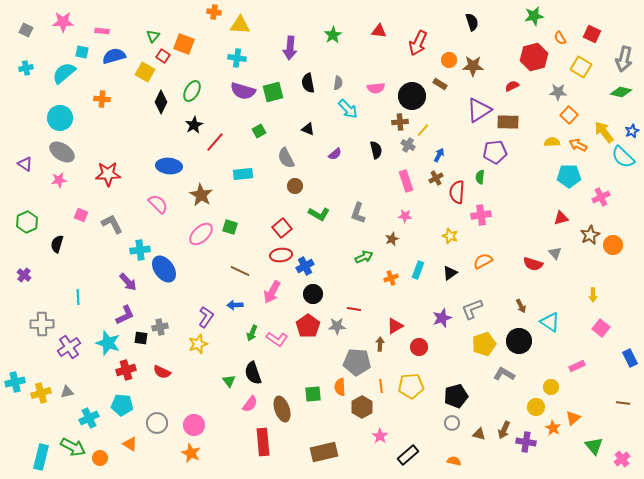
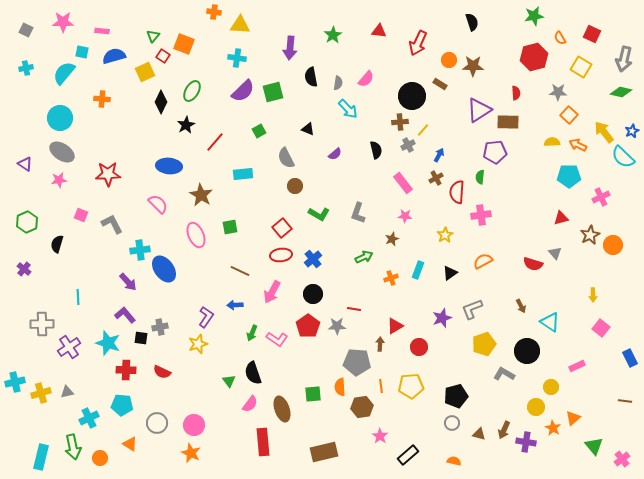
yellow square at (145, 72): rotated 36 degrees clockwise
cyan semicircle at (64, 73): rotated 10 degrees counterclockwise
black semicircle at (308, 83): moved 3 px right, 6 px up
red semicircle at (512, 86): moved 4 px right, 7 px down; rotated 112 degrees clockwise
pink semicircle at (376, 88): moved 10 px left, 9 px up; rotated 42 degrees counterclockwise
purple semicircle at (243, 91): rotated 60 degrees counterclockwise
black star at (194, 125): moved 8 px left
gray cross at (408, 145): rotated 32 degrees clockwise
pink rectangle at (406, 181): moved 3 px left, 2 px down; rotated 20 degrees counterclockwise
green square at (230, 227): rotated 28 degrees counterclockwise
pink ellipse at (201, 234): moved 5 px left, 1 px down; rotated 70 degrees counterclockwise
yellow star at (450, 236): moved 5 px left, 1 px up; rotated 21 degrees clockwise
blue cross at (305, 266): moved 8 px right, 7 px up; rotated 12 degrees counterclockwise
purple cross at (24, 275): moved 6 px up
purple L-shape at (125, 315): rotated 105 degrees counterclockwise
black circle at (519, 341): moved 8 px right, 10 px down
red cross at (126, 370): rotated 18 degrees clockwise
brown line at (623, 403): moved 2 px right, 2 px up
brown hexagon at (362, 407): rotated 20 degrees clockwise
green arrow at (73, 447): rotated 50 degrees clockwise
